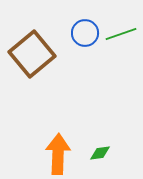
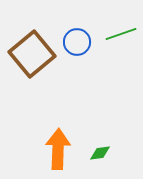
blue circle: moved 8 px left, 9 px down
orange arrow: moved 5 px up
